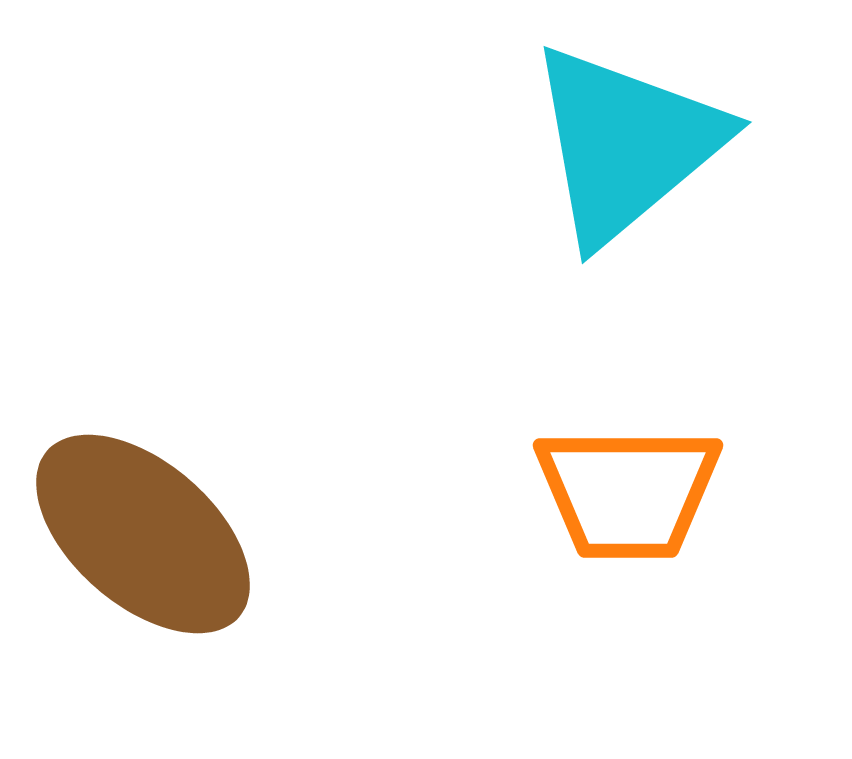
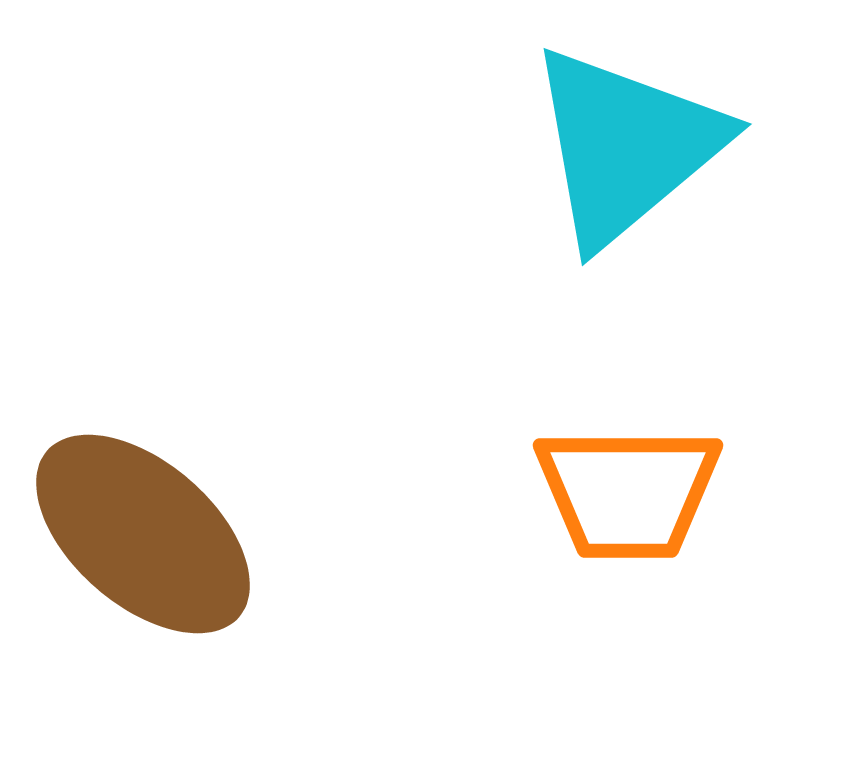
cyan triangle: moved 2 px down
